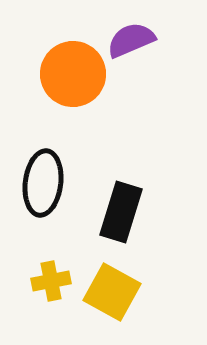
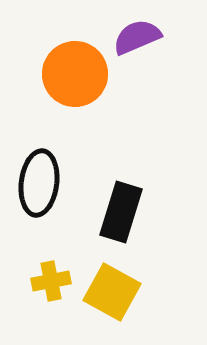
purple semicircle: moved 6 px right, 3 px up
orange circle: moved 2 px right
black ellipse: moved 4 px left
